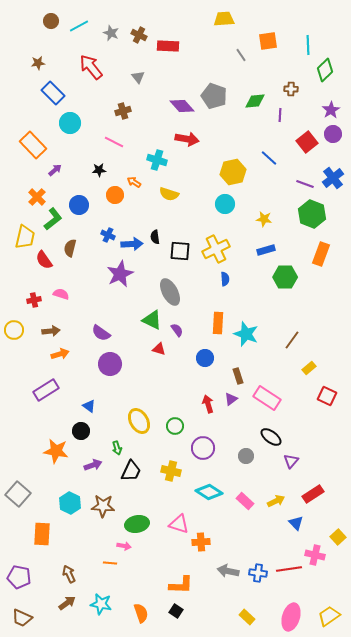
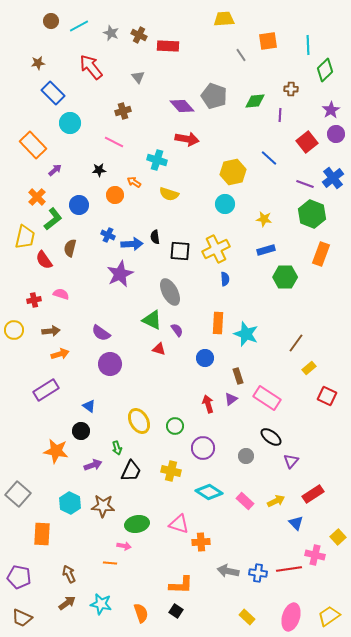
purple circle at (333, 134): moved 3 px right
brown line at (292, 340): moved 4 px right, 3 px down
